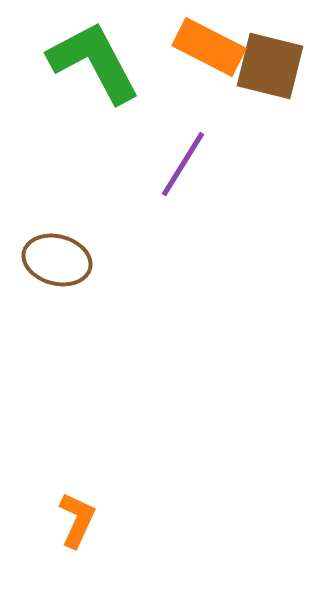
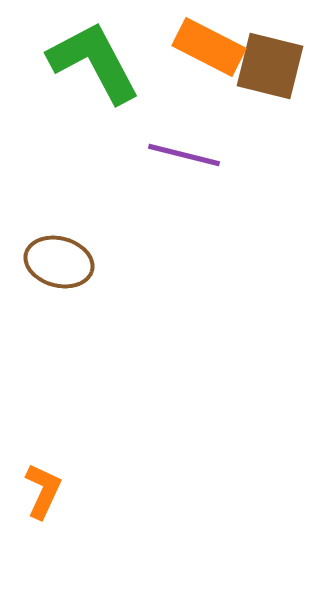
purple line: moved 1 px right, 9 px up; rotated 72 degrees clockwise
brown ellipse: moved 2 px right, 2 px down
orange L-shape: moved 34 px left, 29 px up
